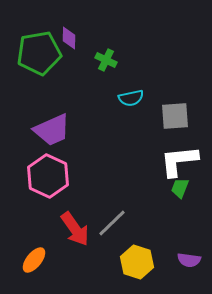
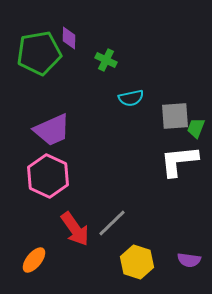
green trapezoid: moved 16 px right, 60 px up
